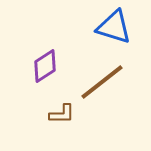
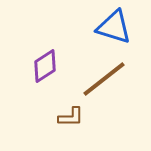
brown line: moved 2 px right, 3 px up
brown L-shape: moved 9 px right, 3 px down
